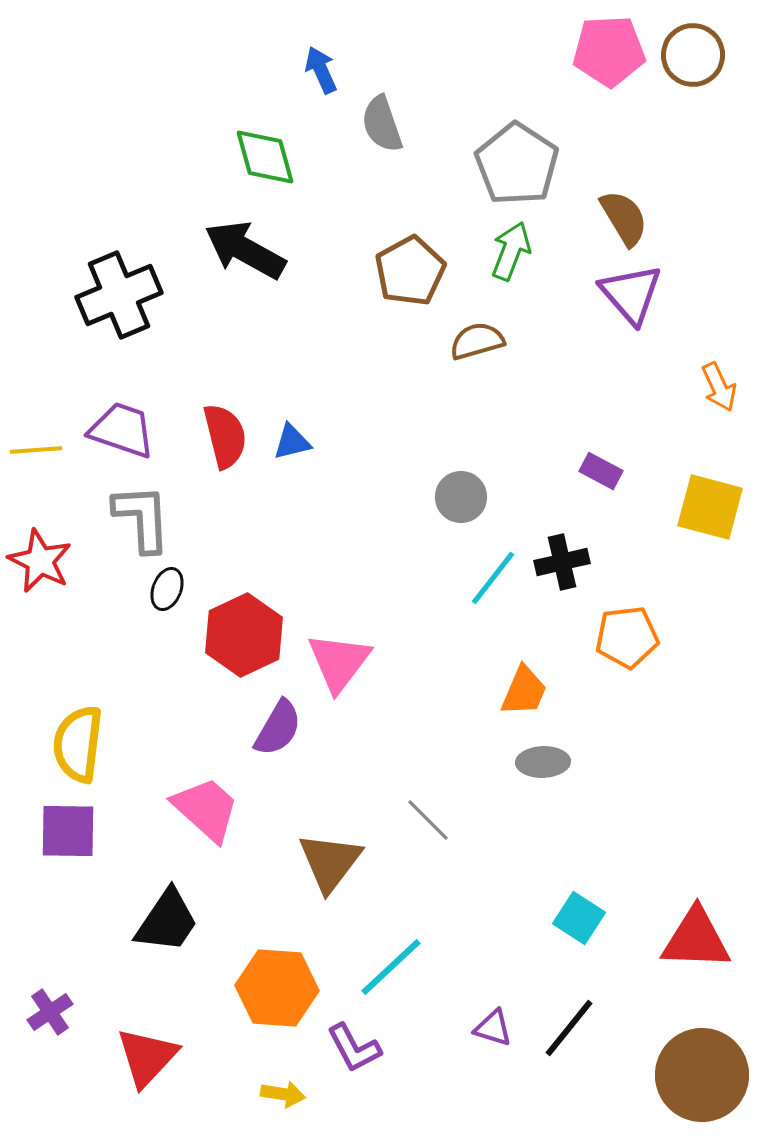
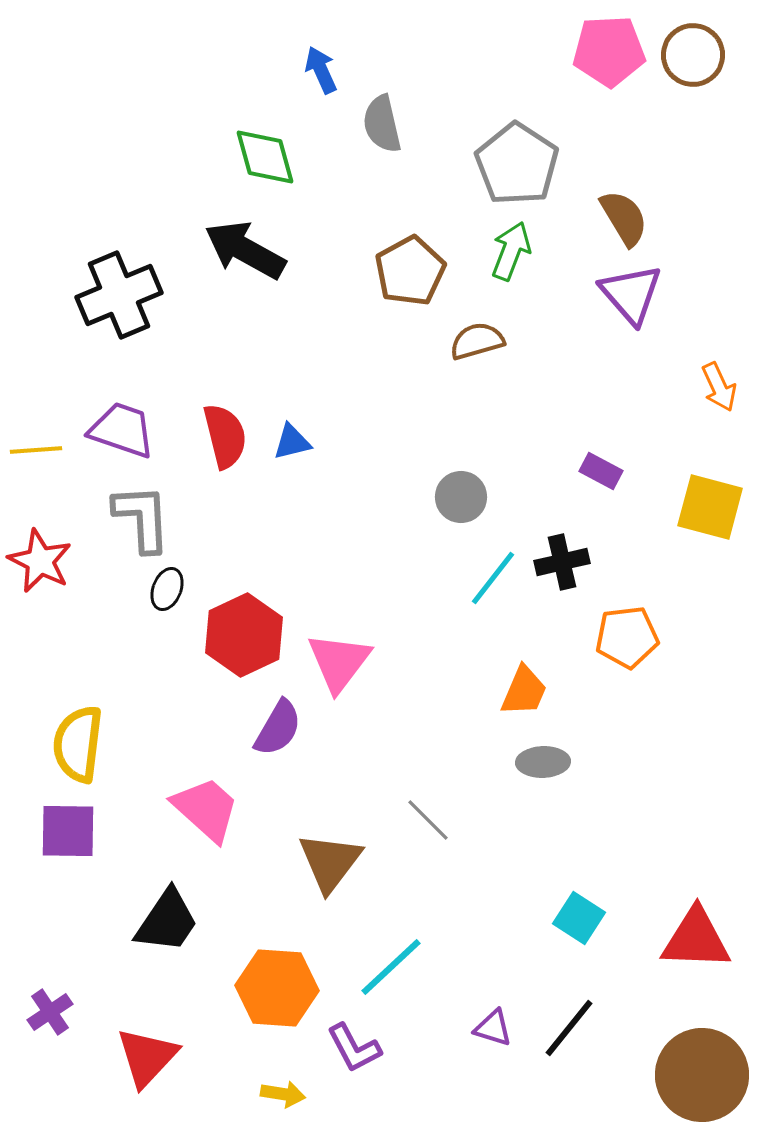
gray semicircle at (382, 124): rotated 6 degrees clockwise
